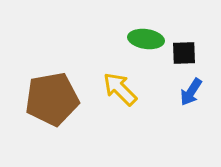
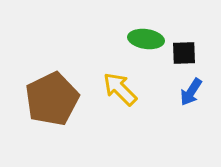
brown pentagon: rotated 16 degrees counterclockwise
